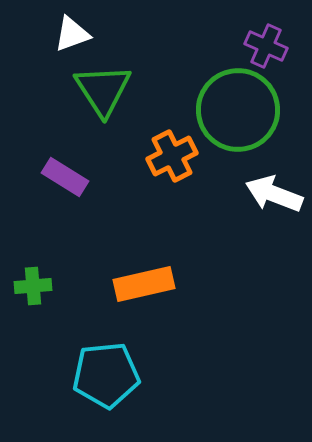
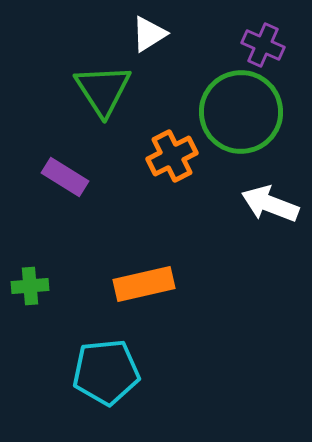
white triangle: moved 77 px right; rotated 12 degrees counterclockwise
purple cross: moved 3 px left, 1 px up
green circle: moved 3 px right, 2 px down
white arrow: moved 4 px left, 10 px down
green cross: moved 3 px left
cyan pentagon: moved 3 px up
